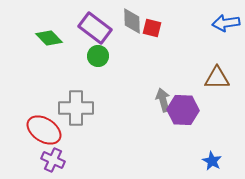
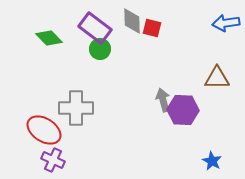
green circle: moved 2 px right, 7 px up
